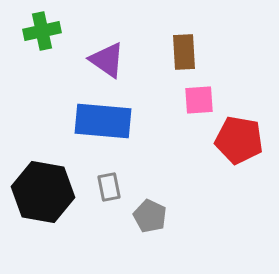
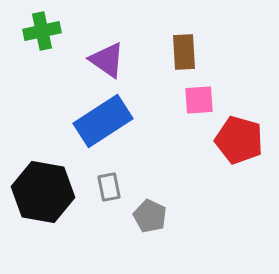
blue rectangle: rotated 38 degrees counterclockwise
red pentagon: rotated 6 degrees clockwise
